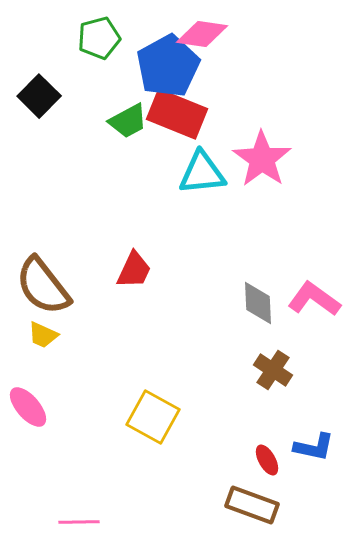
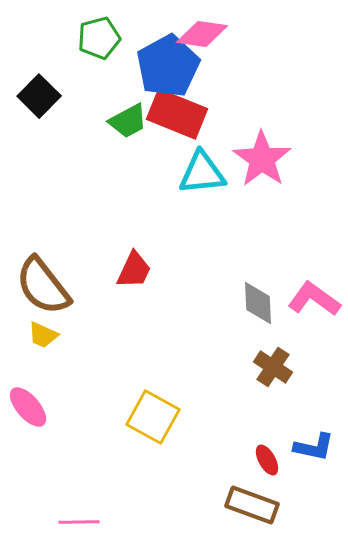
brown cross: moved 3 px up
